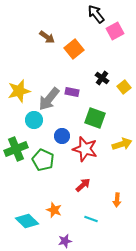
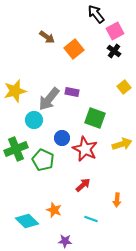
black cross: moved 12 px right, 27 px up
yellow star: moved 4 px left
blue circle: moved 2 px down
red star: rotated 10 degrees clockwise
purple star: rotated 16 degrees clockwise
